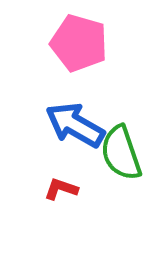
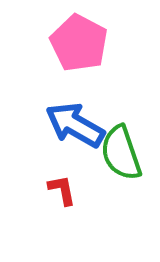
pink pentagon: rotated 12 degrees clockwise
red L-shape: moved 1 px right, 1 px down; rotated 60 degrees clockwise
